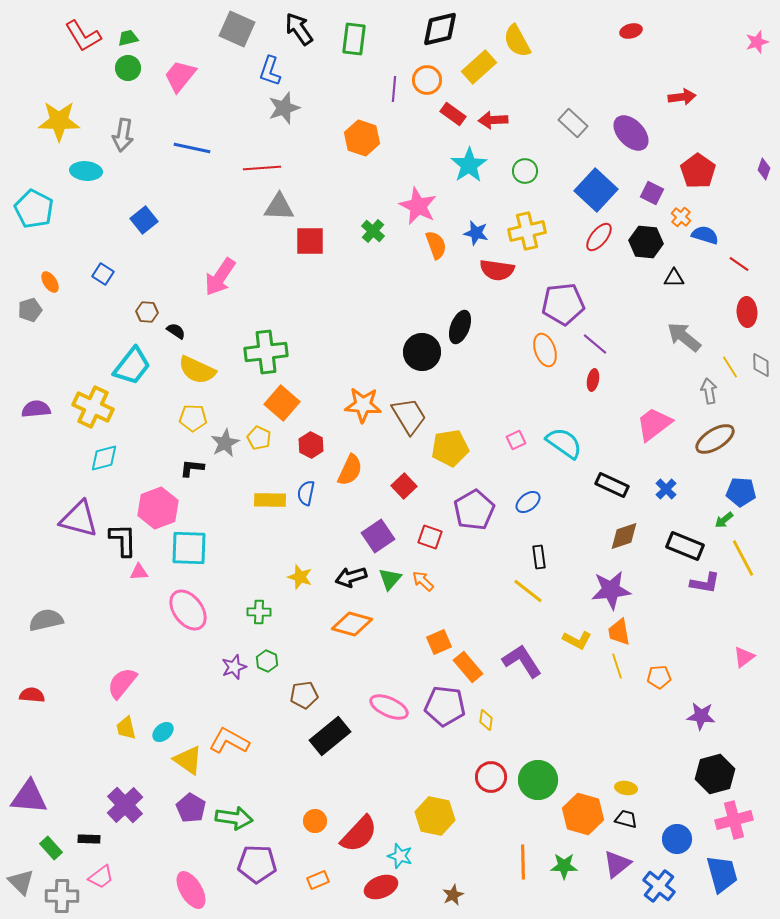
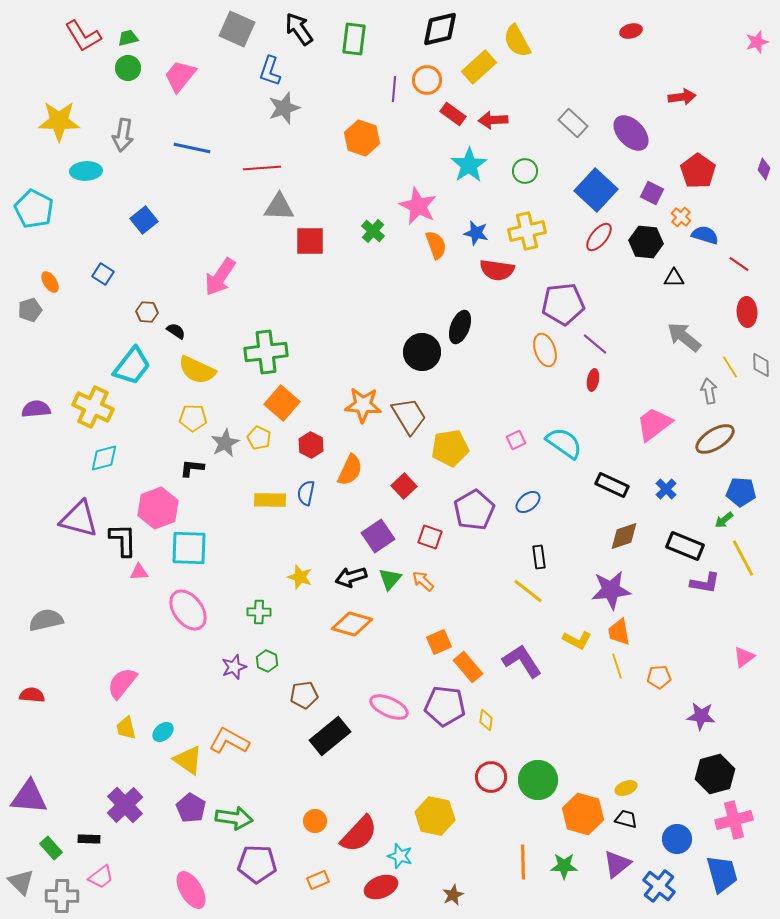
cyan ellipse at (86, 171): rotated 8 degrees counterclockwise
yellow ellipse at (626, 788): rotated 30 degrees counterclockwise
